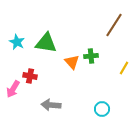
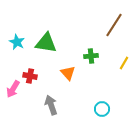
orange triangle: moved 4 px left, 11 px down
yellow line: moved 5 px up
gray arrow: rotated 66 degrees clockwise
